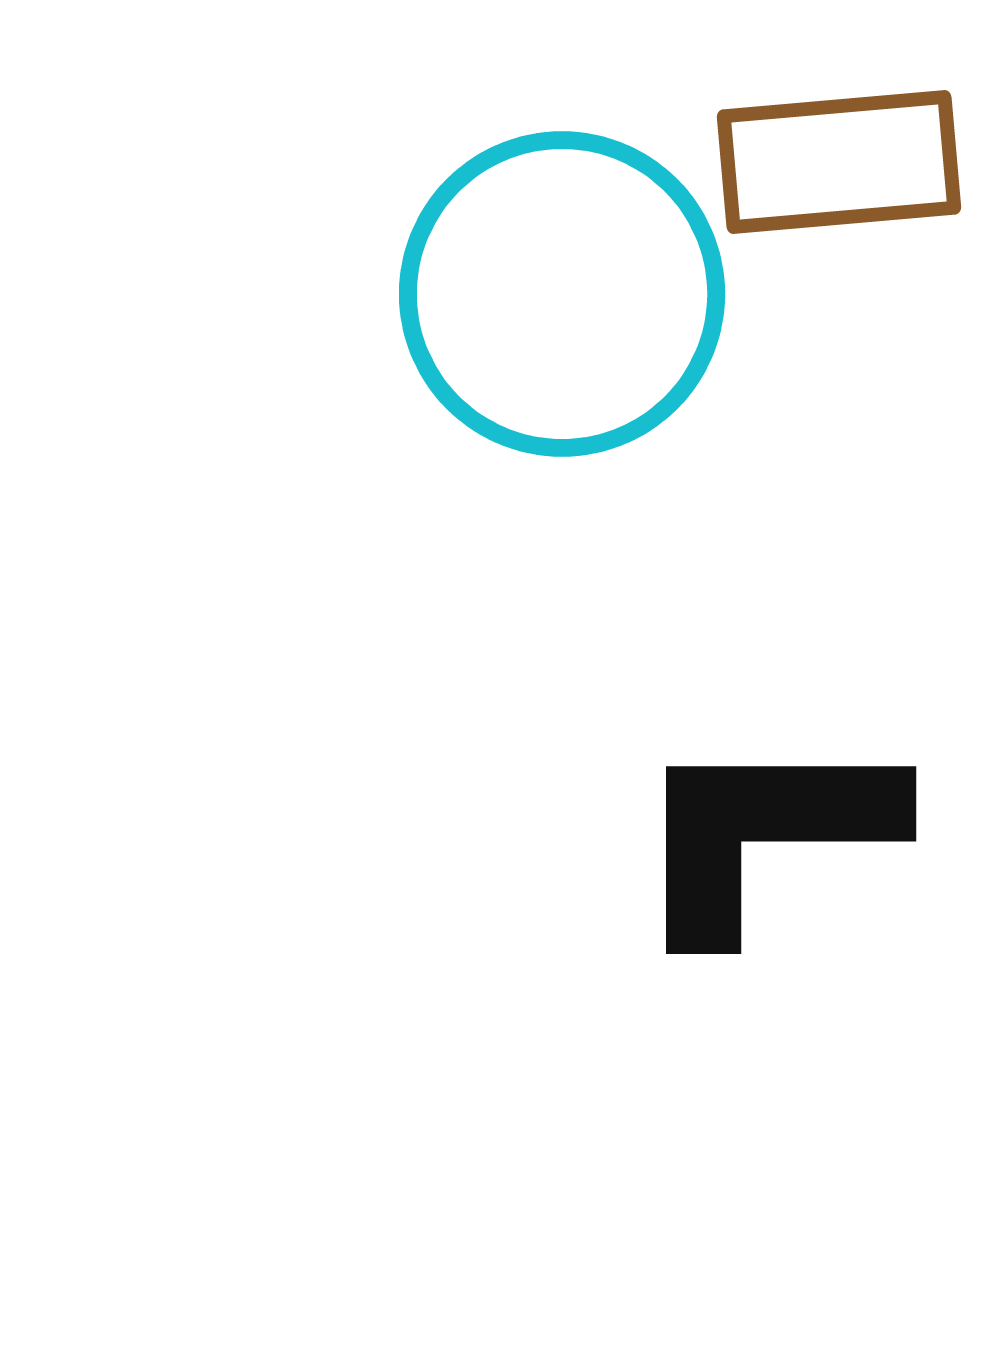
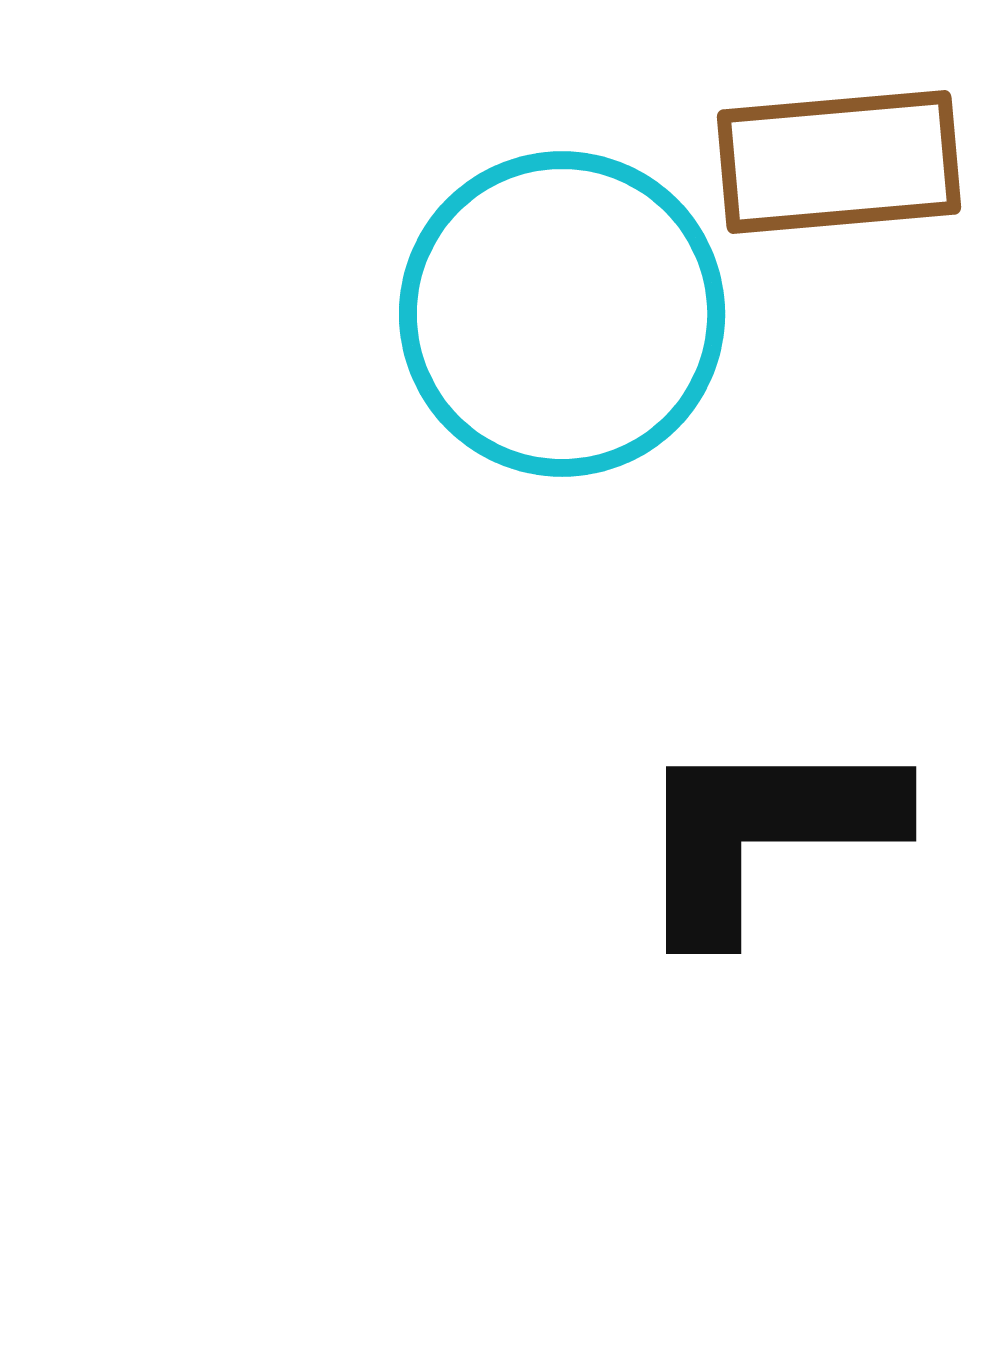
cyan circle: moved 20 px down
